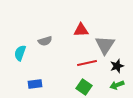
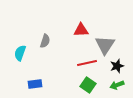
gray semicircle: rotated 56 degrees counterclockwise
green square: moved 4 px right, 2 px up
